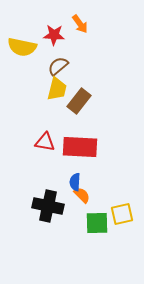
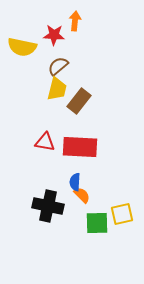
orange arrow: moved 5 px left, 3 px up; rotated 138 degrees counterclockwise
